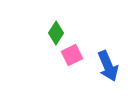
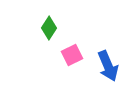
green diamond: moved 7 px left, 5 px up
